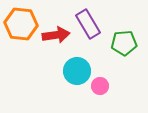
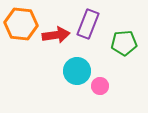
purple rectangle: rotated 52 degrees clockwise
